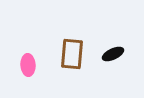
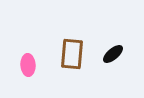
black ellipse: rotated 15 degrees counterclockwise
